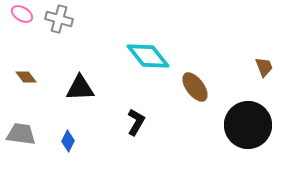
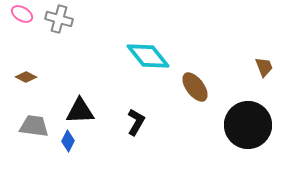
brown diamond: rotated 25 degrees counterclockwise
black triangle: moved 23 px down
gray trapezoid: moved 13 px right, 8 px up
